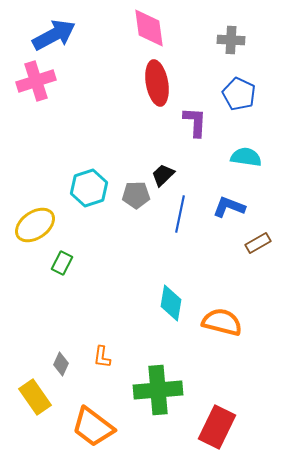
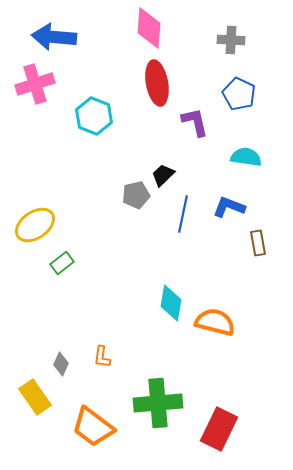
pink diamond: rotated 12 degrees clockwise
blue arrow: moved 2 px down; rotated 147 degrees counterclockwise
pink cross: moved 1 px left, 3 px down
purple L-shape: rotated 16 degrees counterclockwise
cyan hexagon: moved 5 px right, 72 px up; rotated 21 degrees counterclockwise
gray pentagon: rotated 12 degrees counterclockwise
blue line: moved 3 px right
brown rectangle: rotated 70 degrees counterclockwise
green rectangle: rotated 25 degrees clockwise
orange semicircle: moved 7 px left
green cross: moved 13 px down
red rectangle: moved 2 px right, 2 px down
